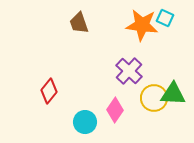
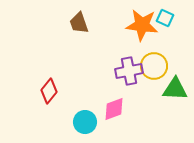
purple cross: rotated 36 degrees clockwise
green triangle: moved 2 px right, 5 px up
yellow circle: moved 32 px up
pink diamond: moved 1 px left, 1 px up; rotated 35 degrees clockwise
